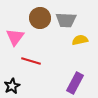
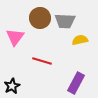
gray trapezoid: moved 1 px left, 1 px down
red line: moved 11 px right
purple rectangle: moved 1 px right
